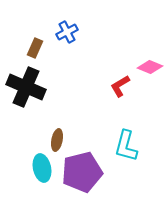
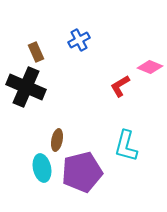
blue cross: moved 12 px right, 8 px down
brown rectangle: moved 1 px right, 4 px down; rotated 48 degrees counterclockwise
